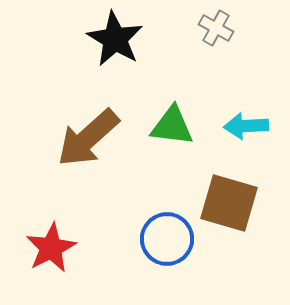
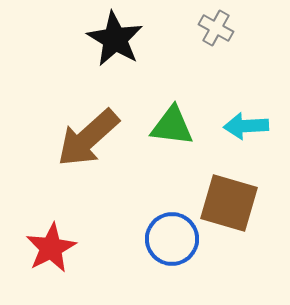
blue circle: moved 5 px right
